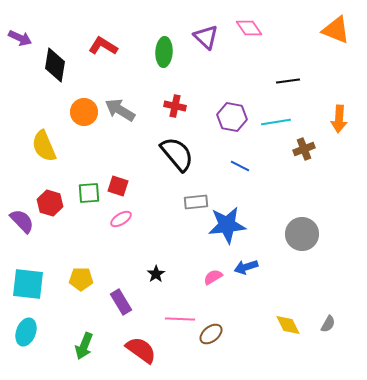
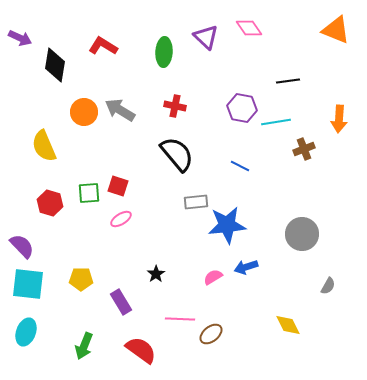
purple hexagon: moved 10 px right, 9 px up
purple semicircle: moved 25 px down
gray semicircle: moved 38 px up
